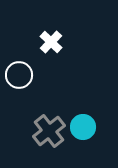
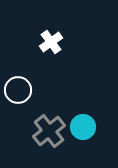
white cross: rotated 10 degrees clockwise
white circle: moved 1 px left, 15 px down
